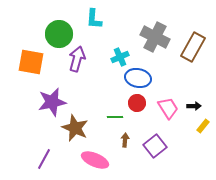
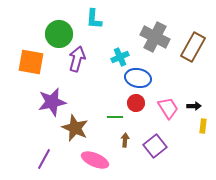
red circle: moved 1 px left
yellow rectangle: rotated 32 degrees counterclockwise
